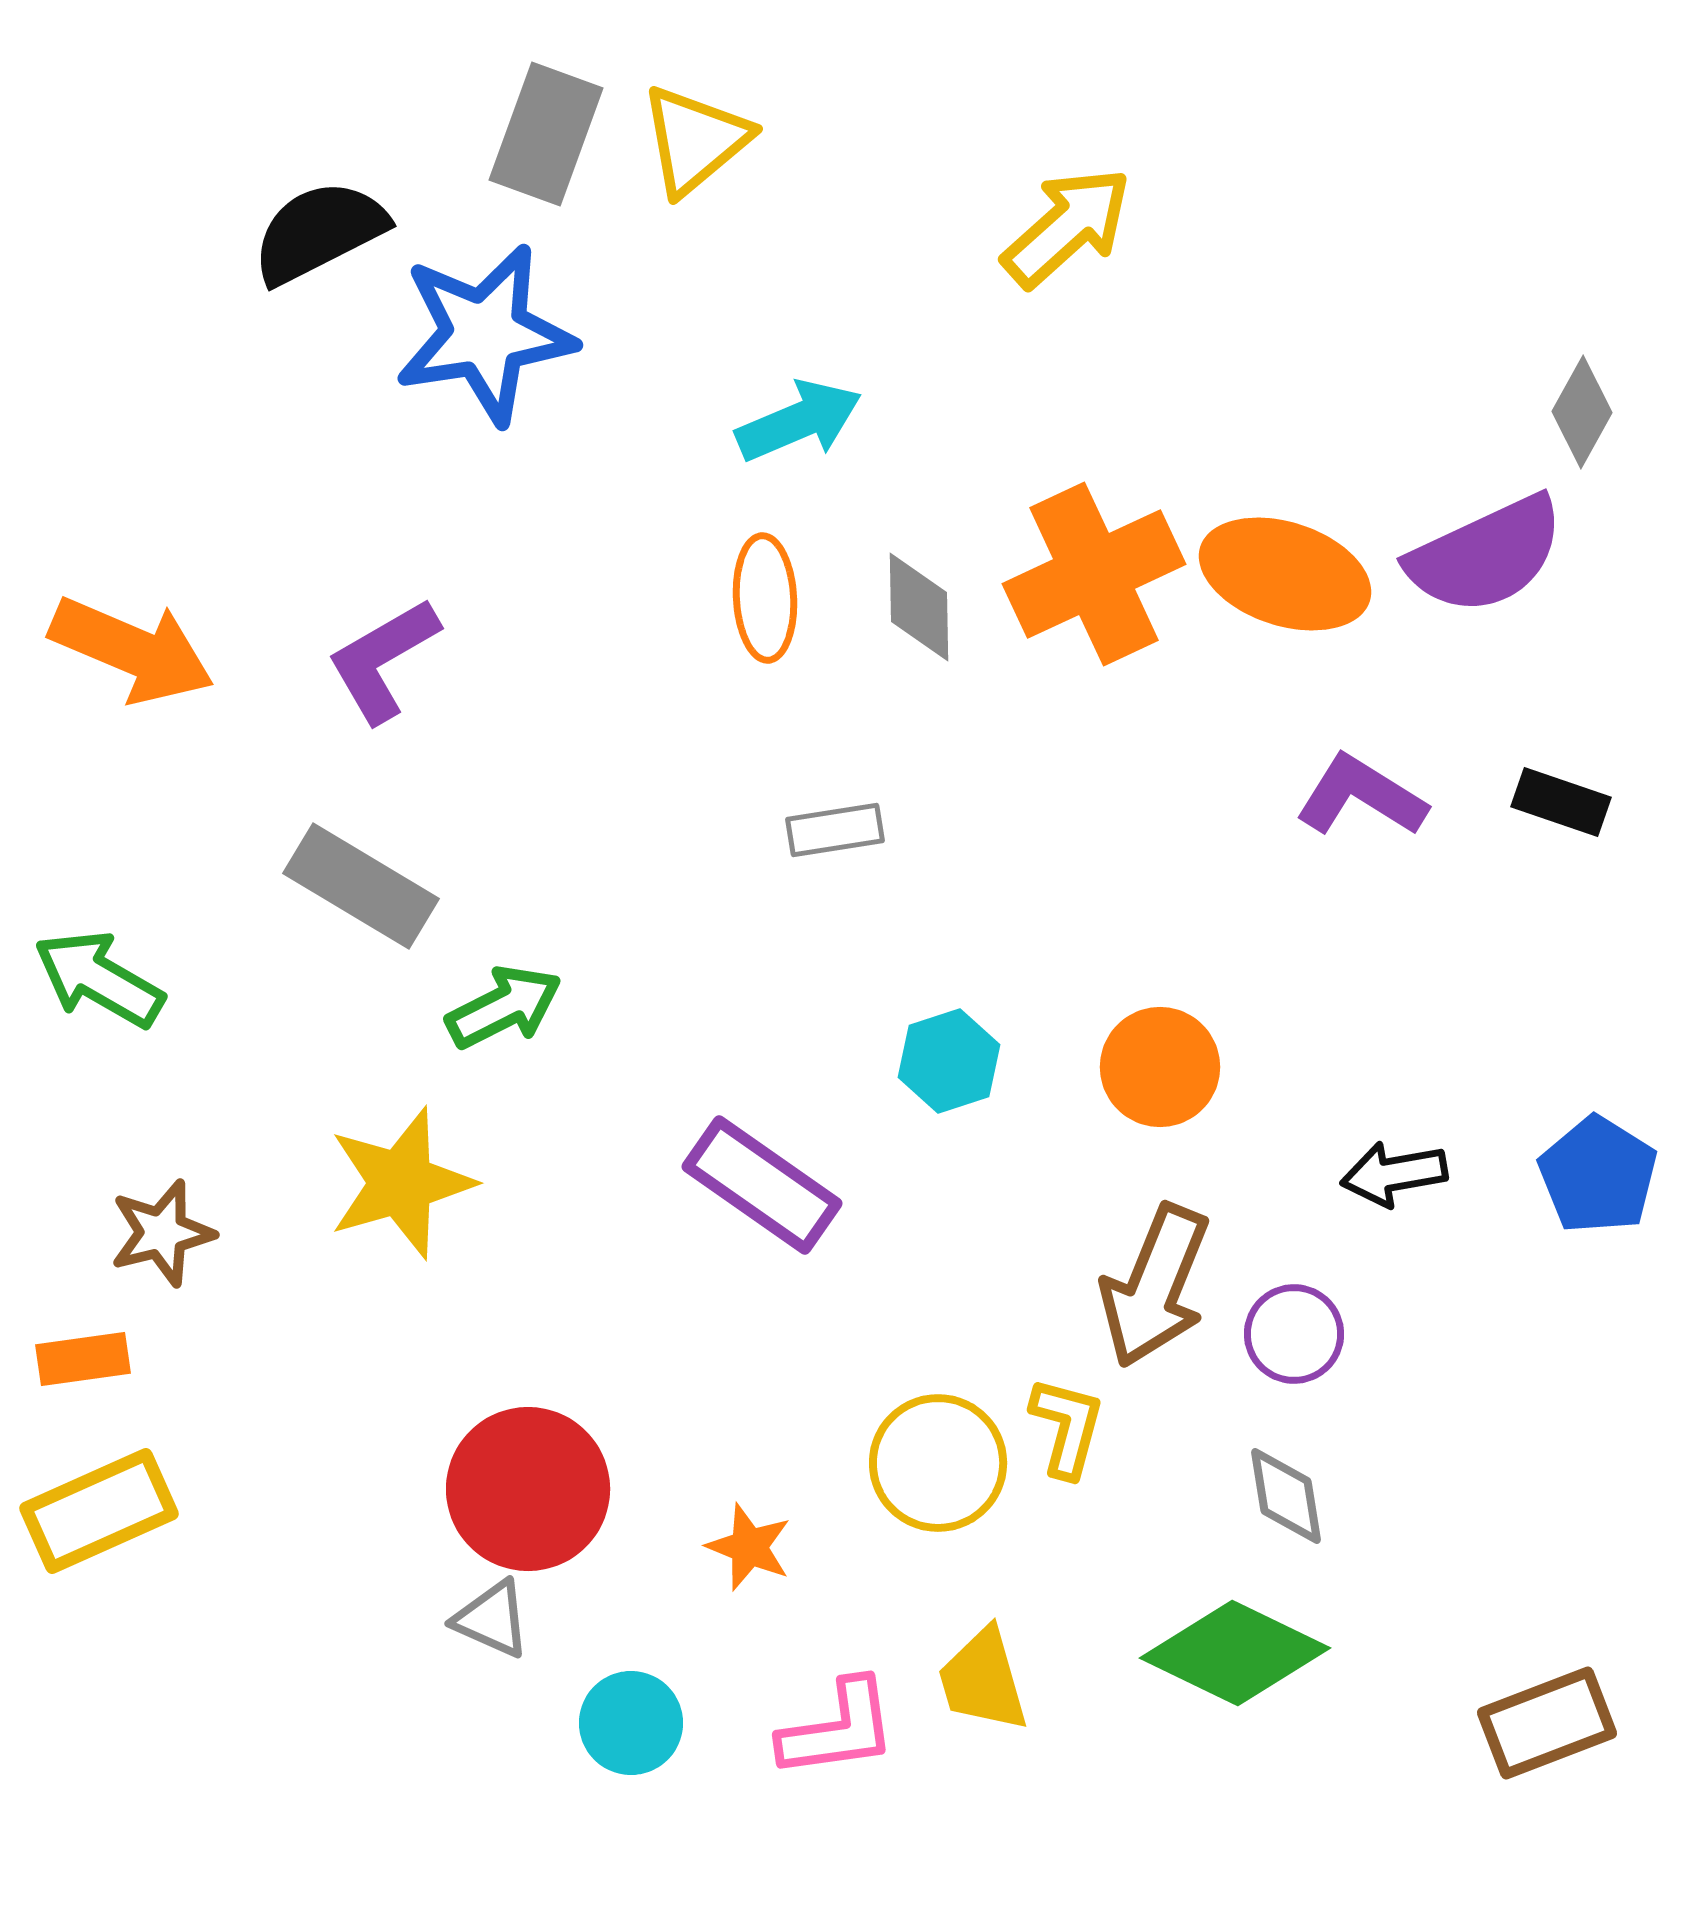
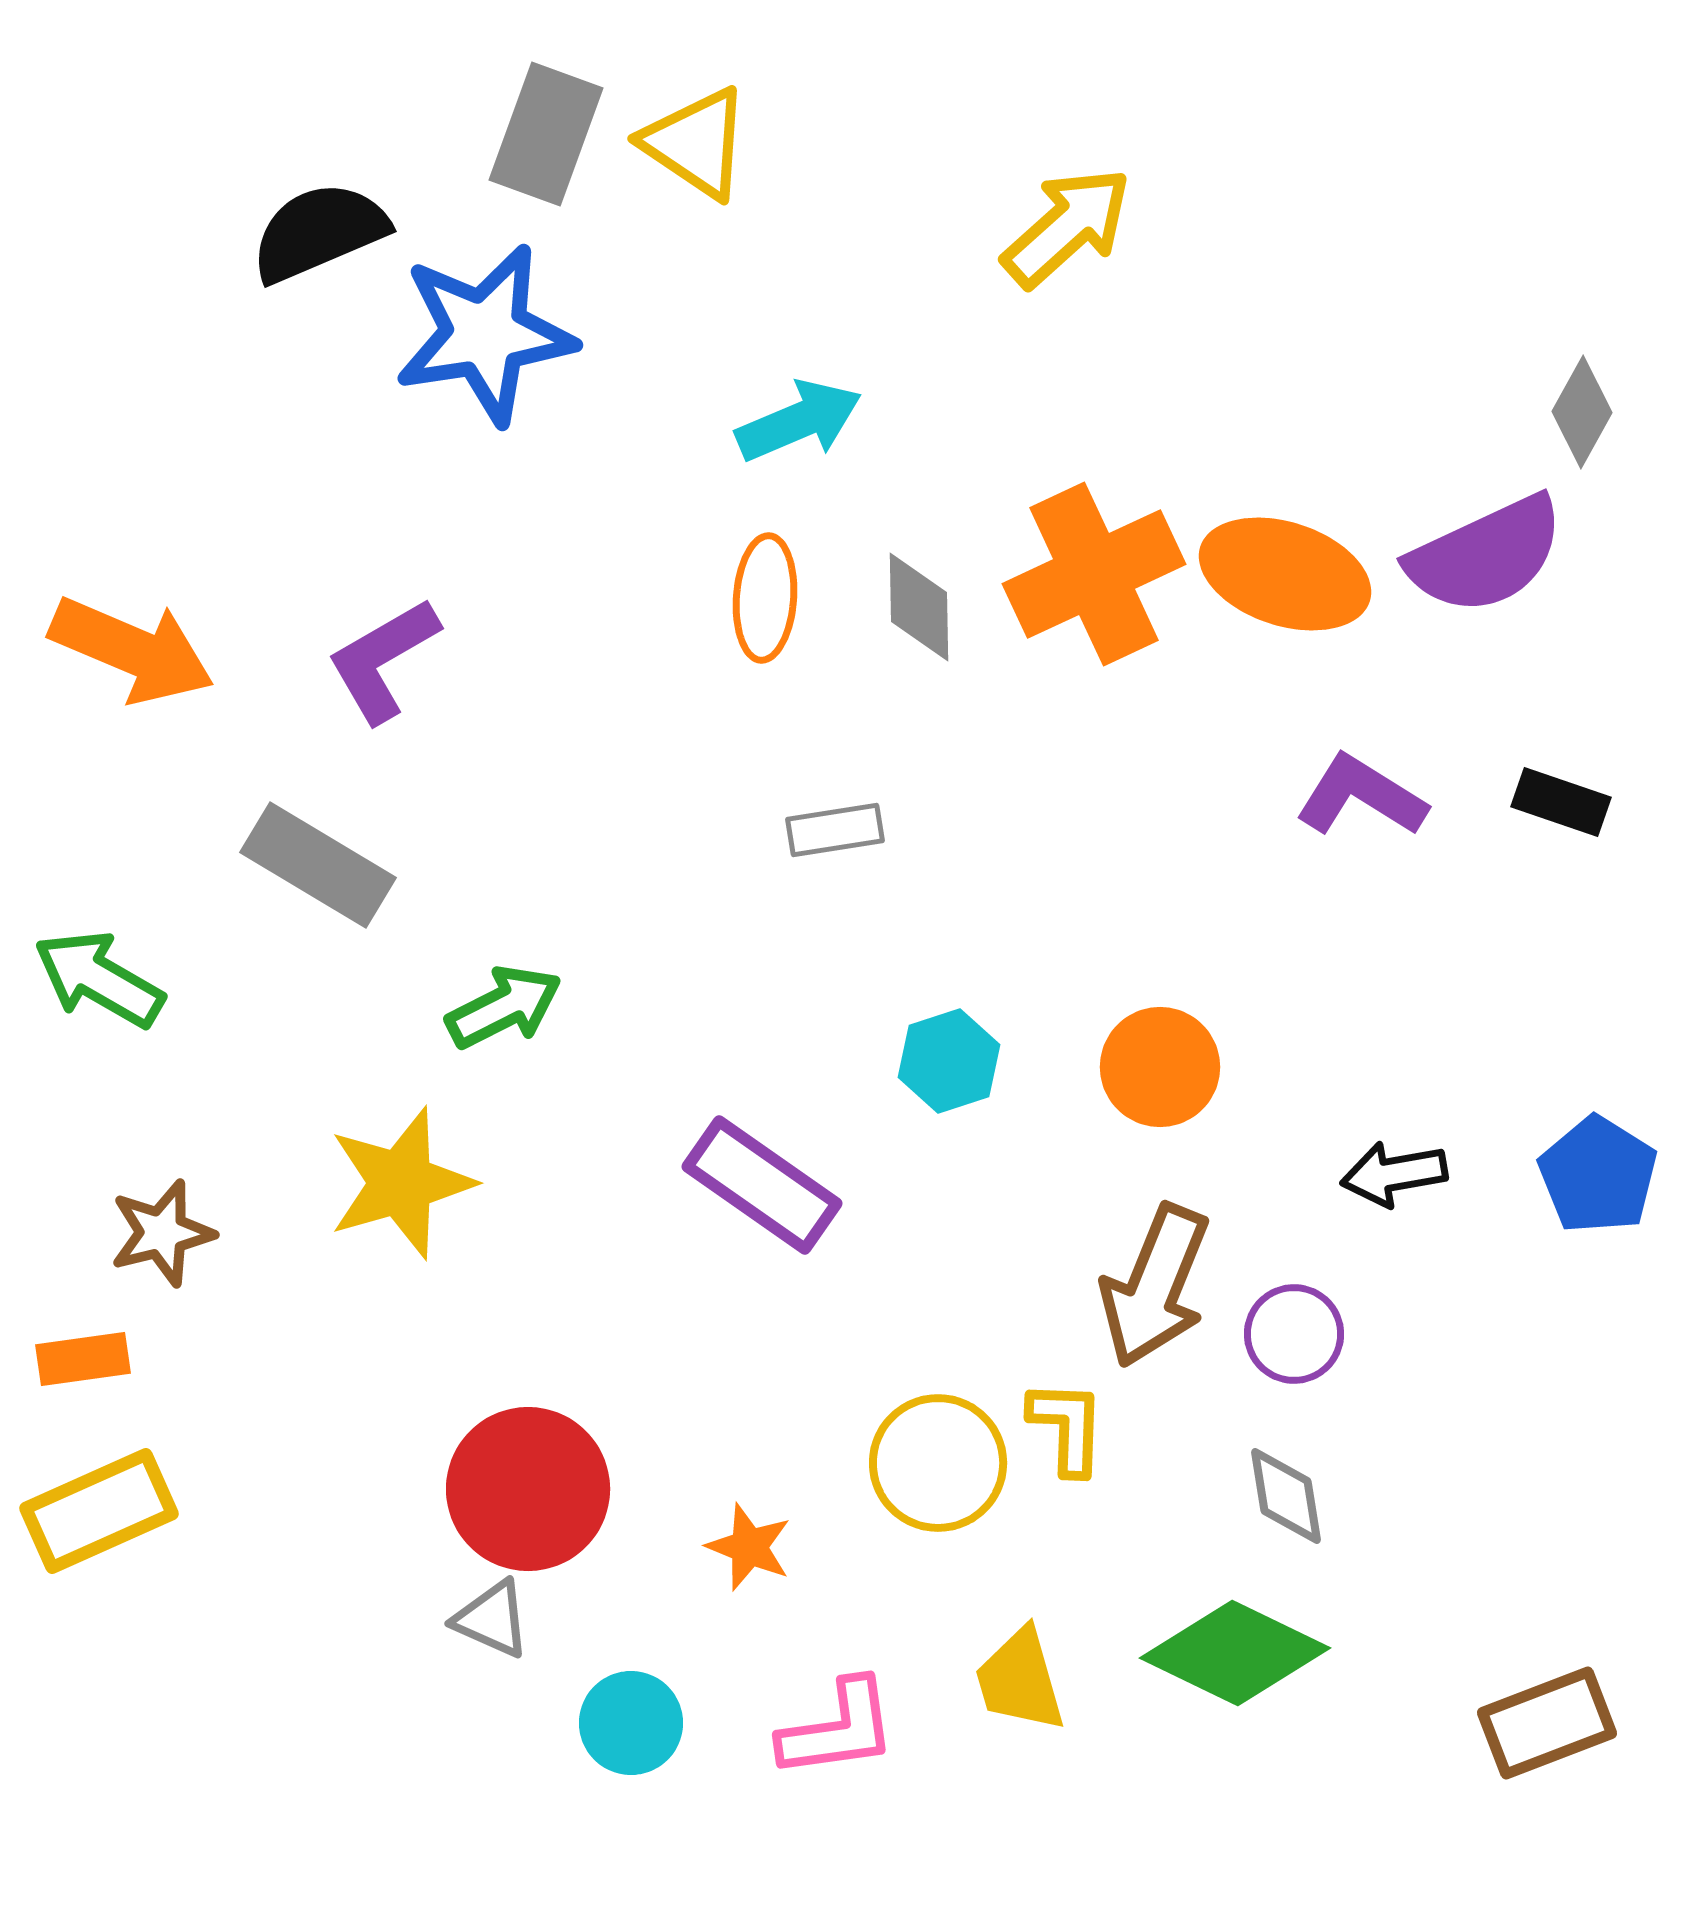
yellow triangle at (695, 140): moved 1 px right, 3 px down; rotated 46 degrees counterclockwise
black semicircle at (319, 232): rotated 4 degrees clockwise
orange ellipse at (765, 598): rotated 7 degrees clockwise
gray rectangle at (361, 886): moved 43 px left, 21 px up
yellow L-shape at (1067, 1427): rotated 13 degrees counterclockwise
yellow trapezoid at (983, 1680): moved 37 px right
